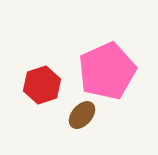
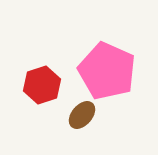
pink pentagon: rotated 24 degrees counterclockwise
